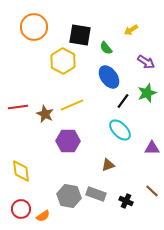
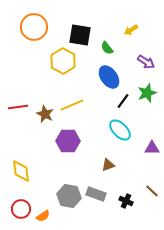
green semicircle: moved 1 px right
